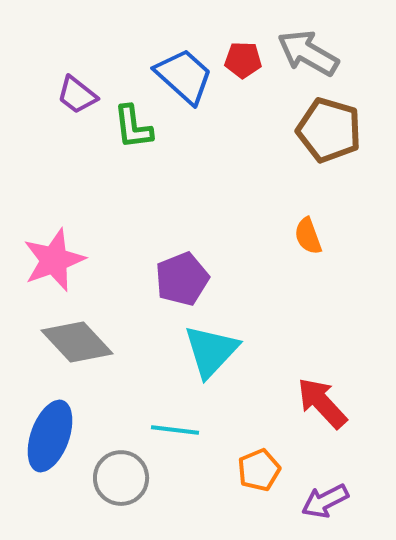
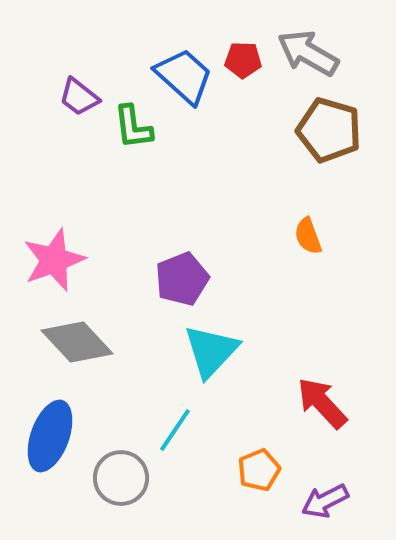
purple trapezoid: moved 2 px right, 2 px down
cyan line: rotated 63 degrees counterclockwise
